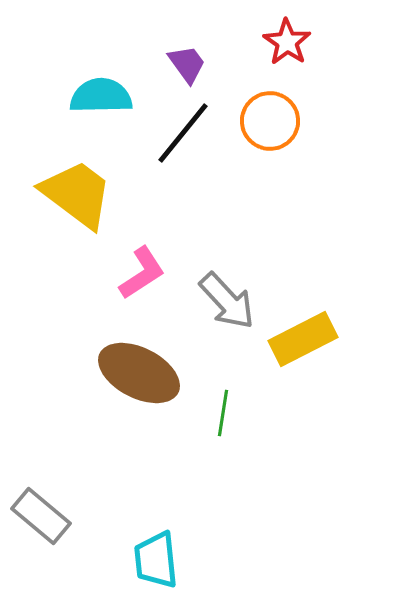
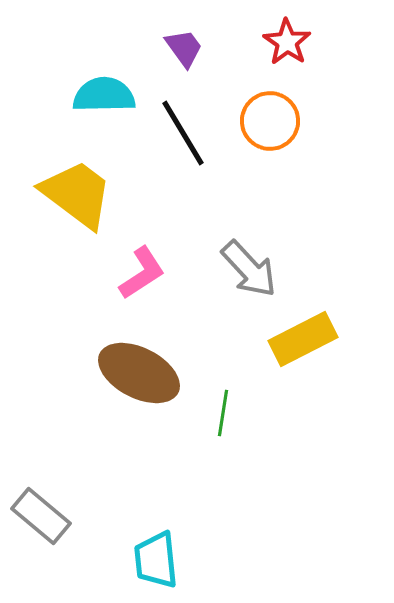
purple trapezoid: moved 3 px left, 16 px up
cyan semicircle: moved 3 px right, 1 px up
black line: rotated 70 degrees counterclockwise
gray arrow: moved 22 px right, 32 px up
